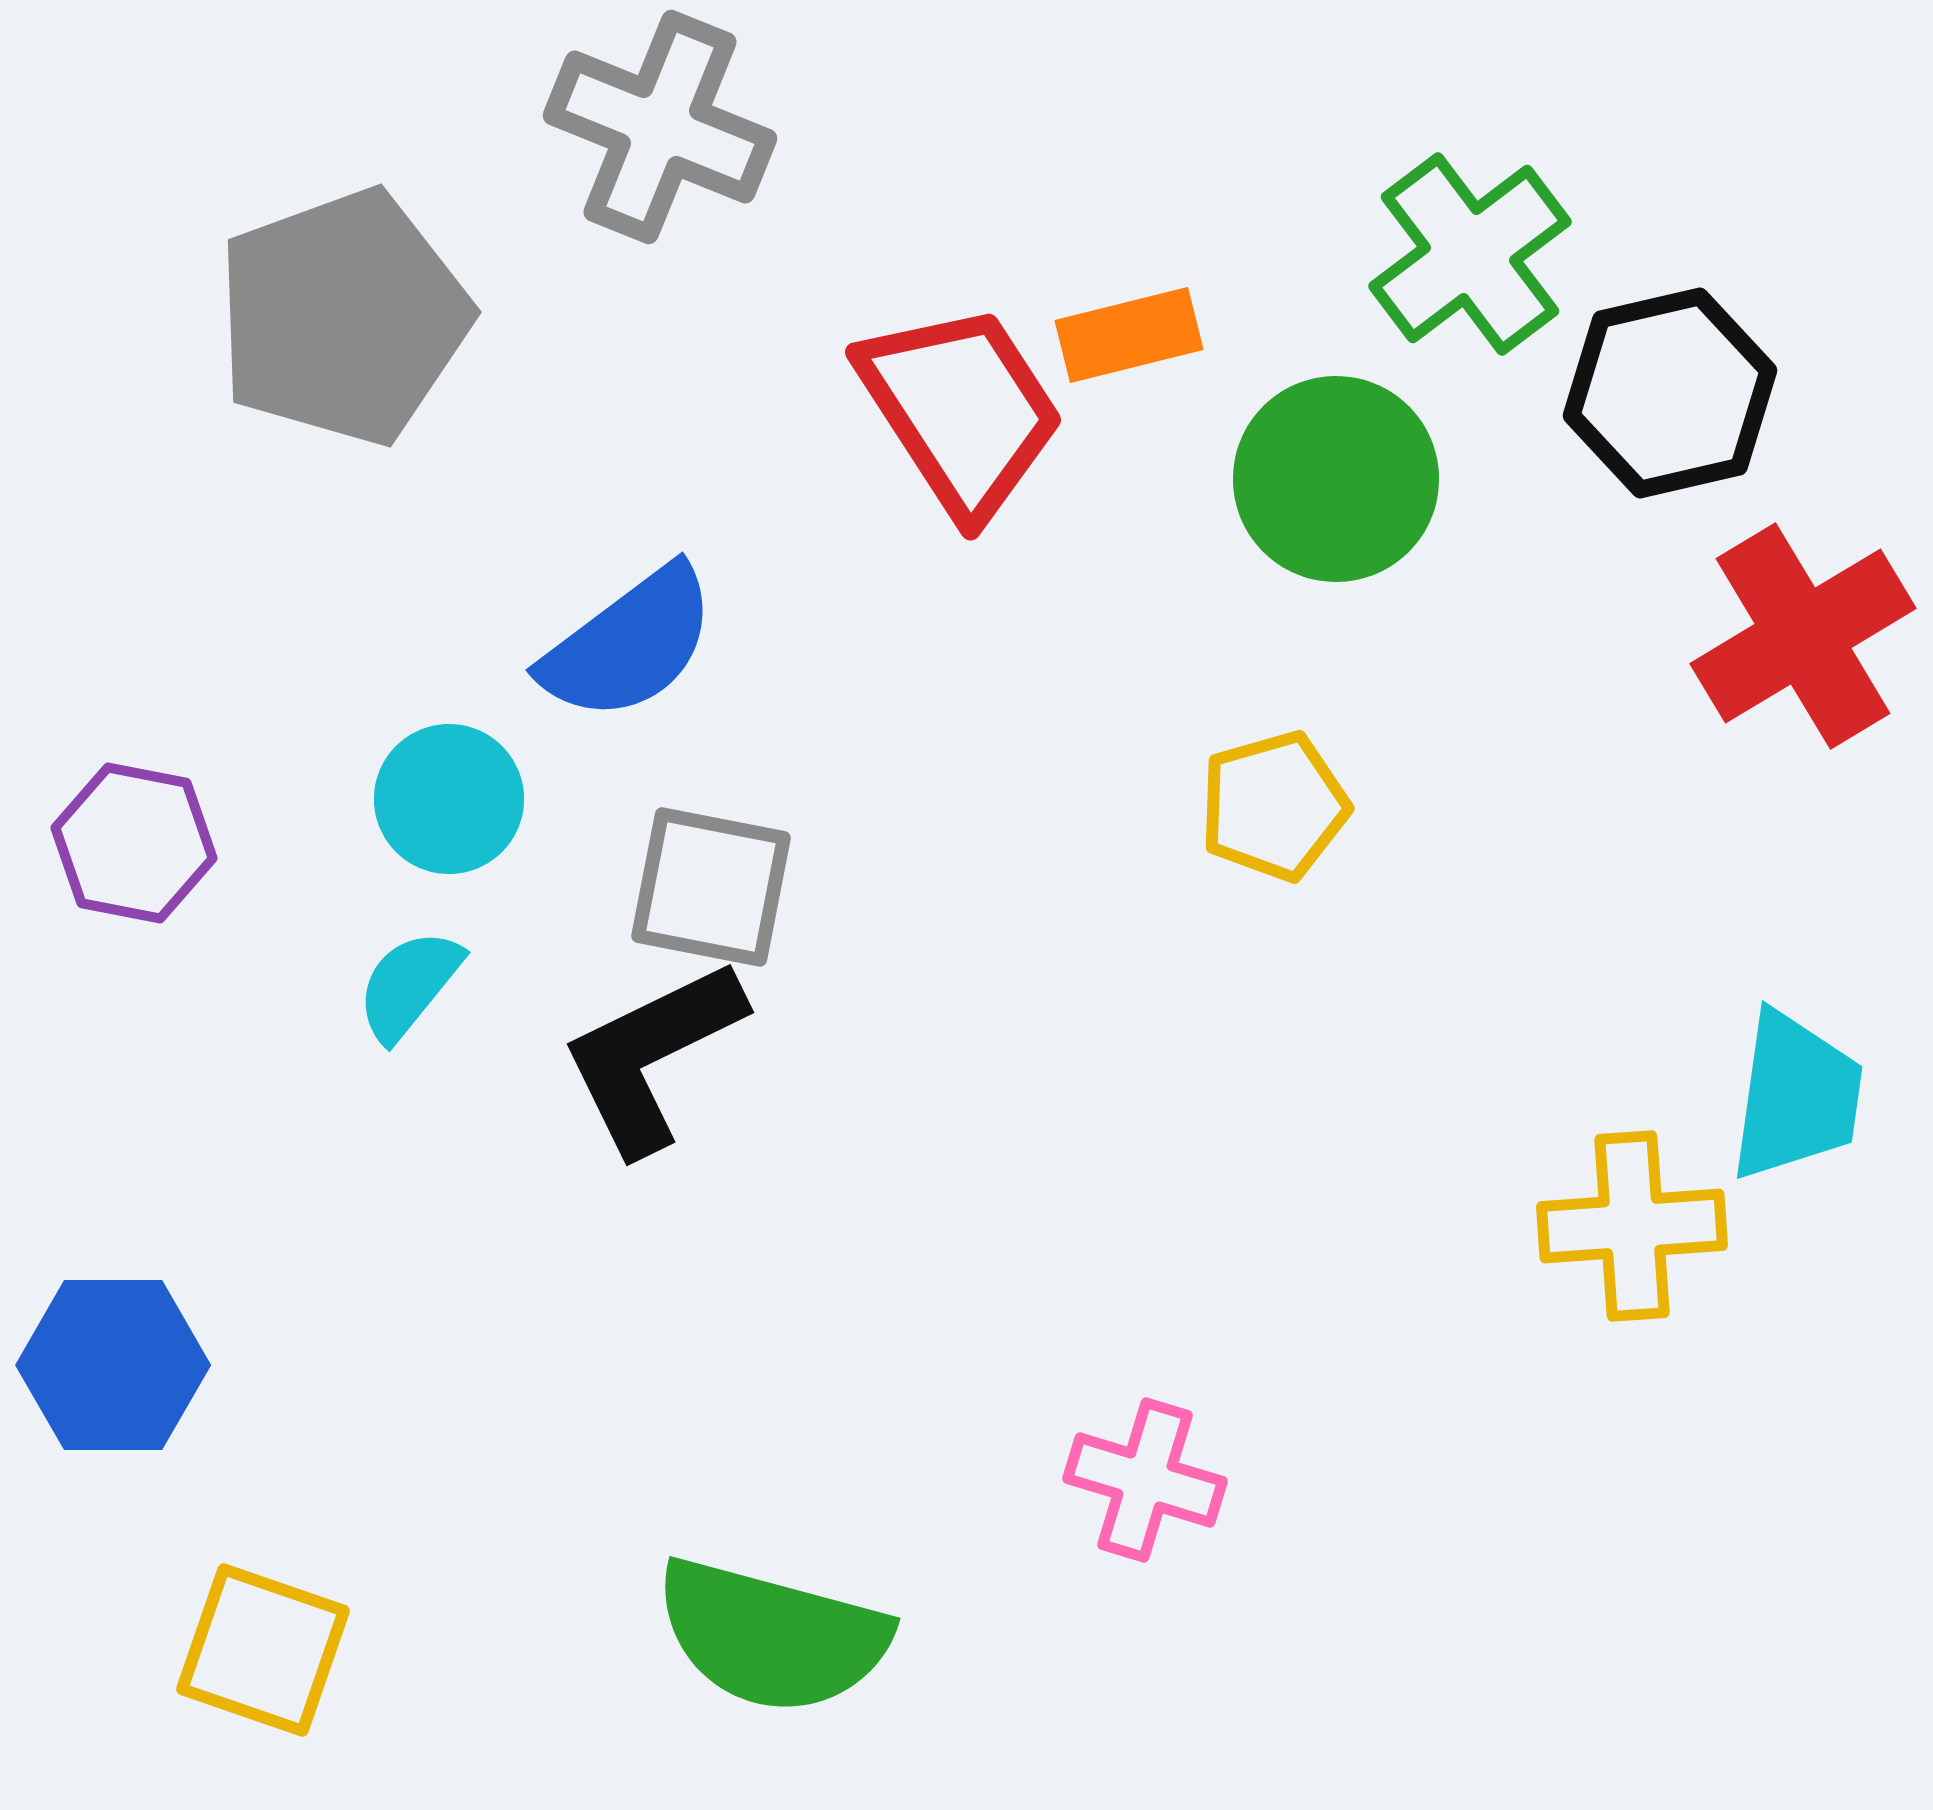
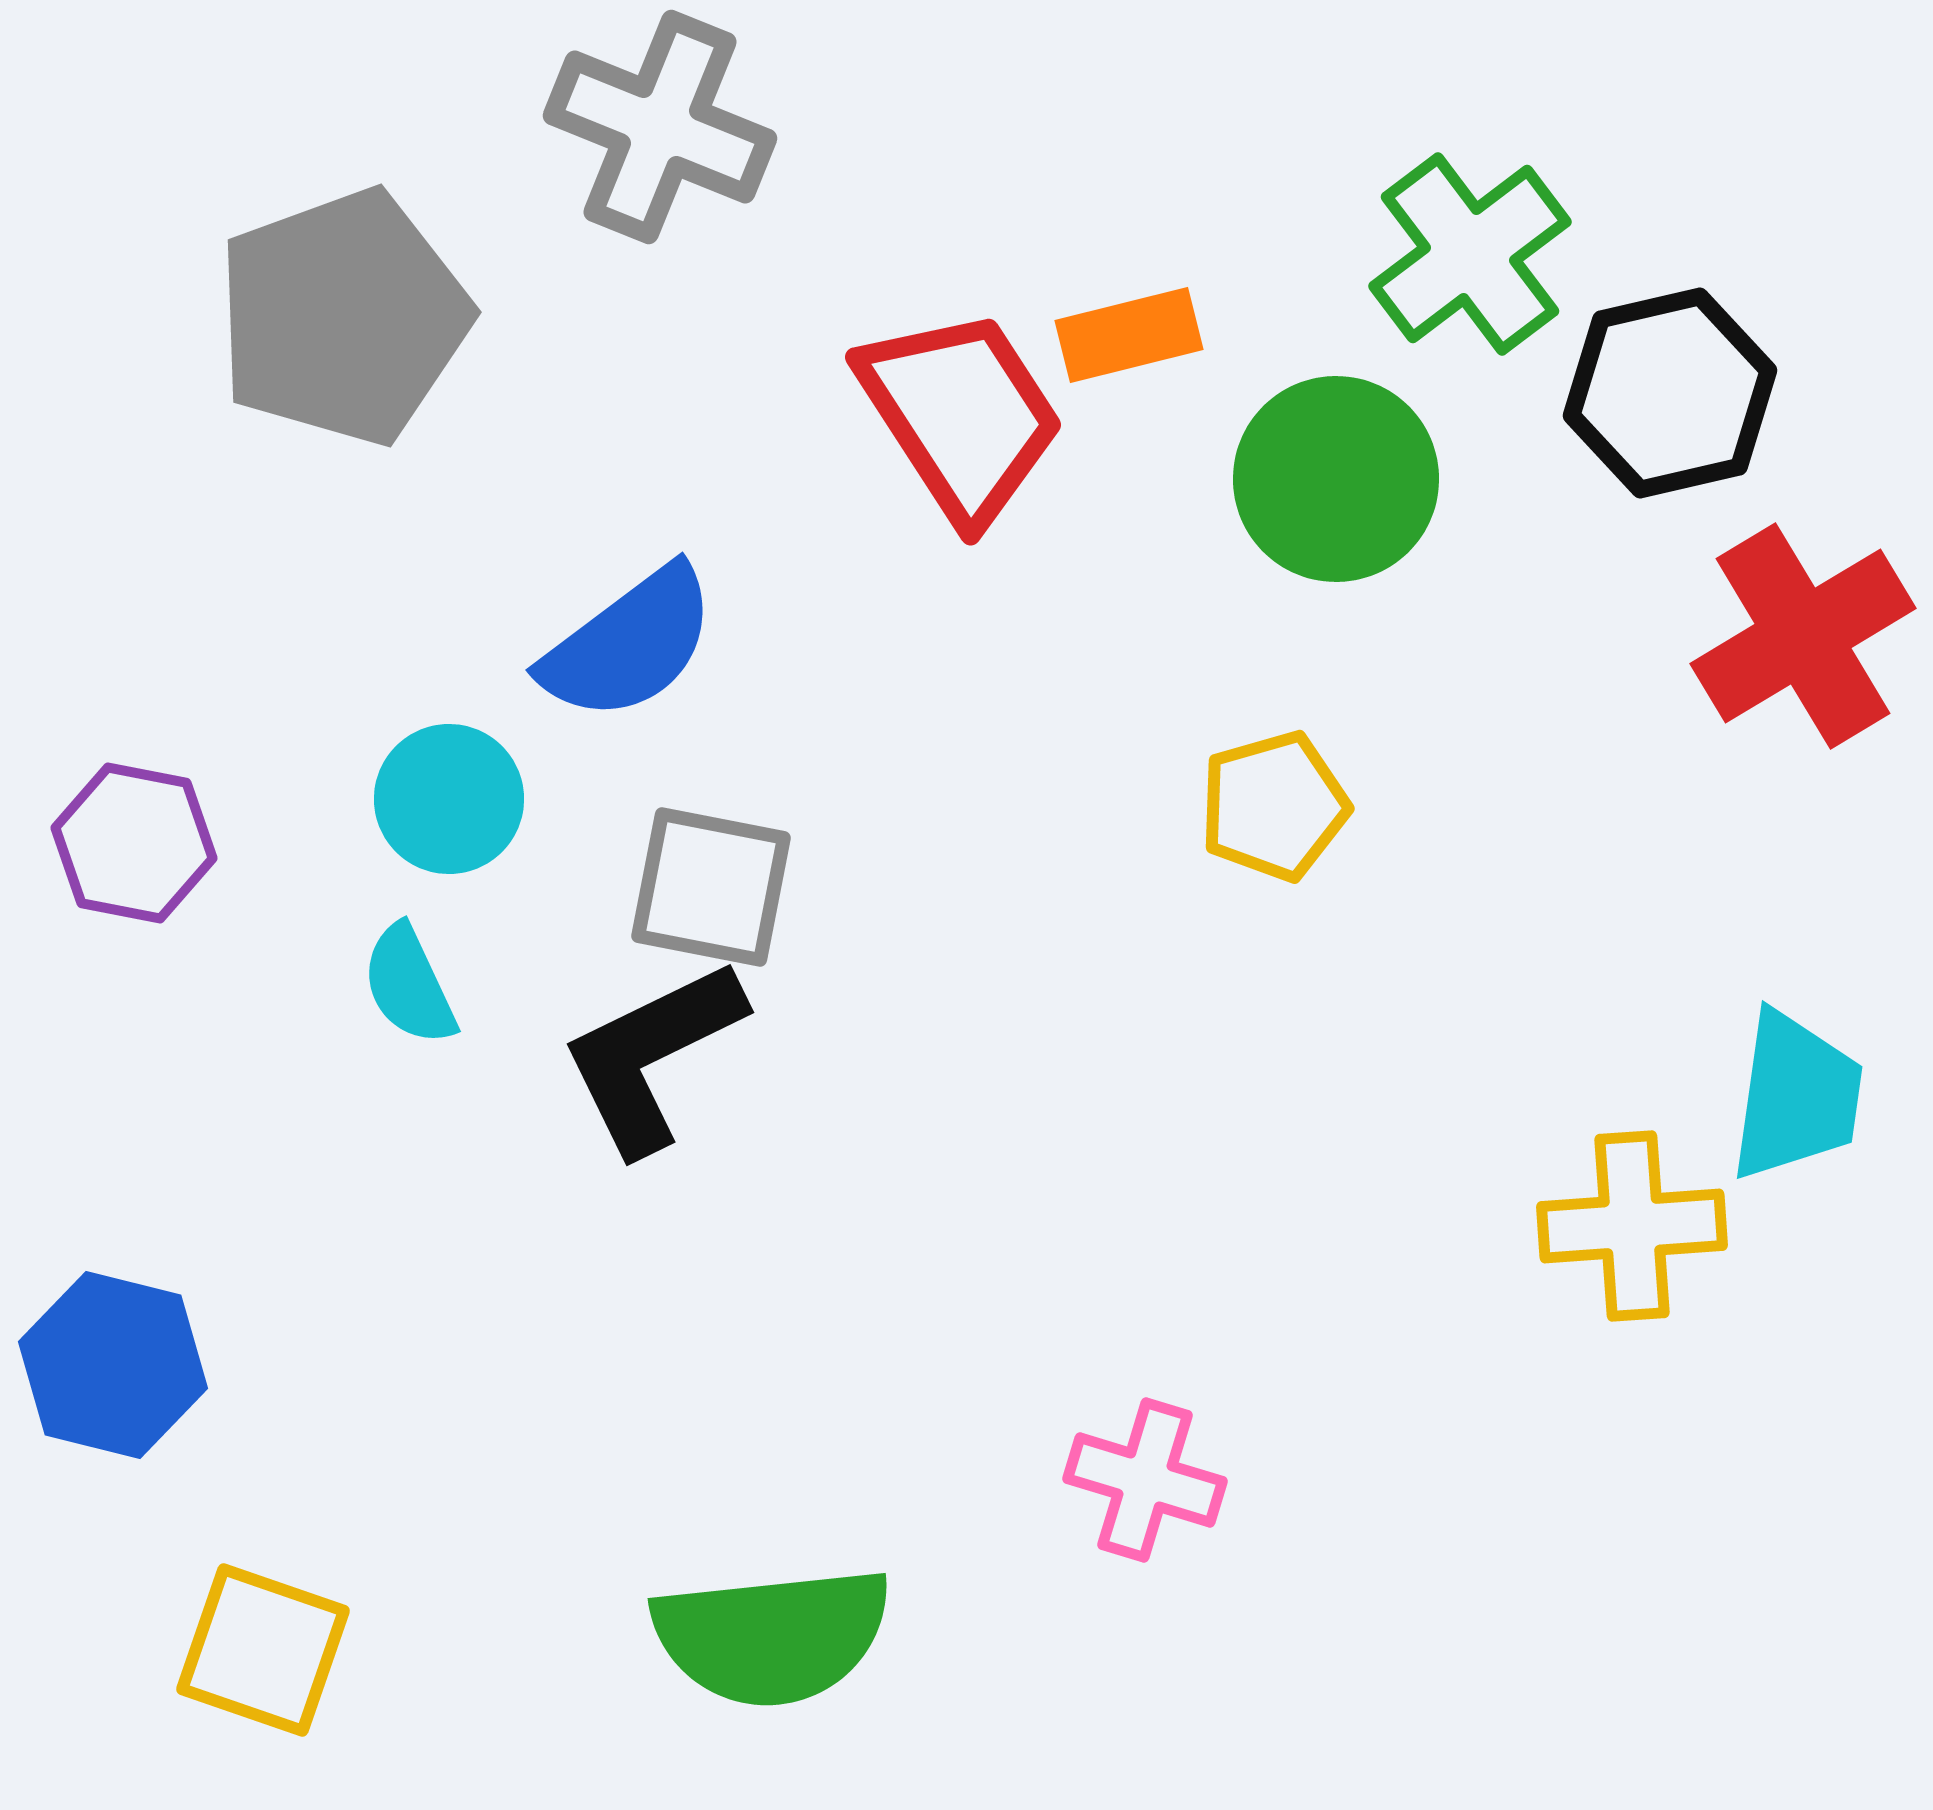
red trapezoid: moved 5 px down
cyan semicircle: rotated 64 degrees counterclockwise
blue hexagon: rotated 14 degrees clockwise
green semicircle: rotated 21 degrees counterclockwise
